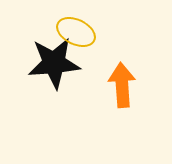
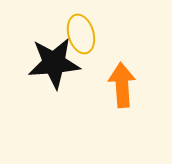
yellow ellipse: moved 5 px right, 2 px down; rotated 48 degrees clockwise
